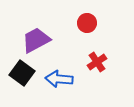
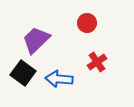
purple trapezoid: rotated 16 degrees counterclockwise
black square: moved 1 px right
